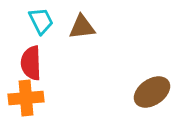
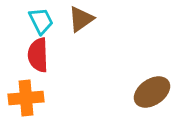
brown triangle: moved 1 px left, 8 px up; rotated 28 degrees counterclockwise
red semicircle: moved 7 px right, 8 px up
